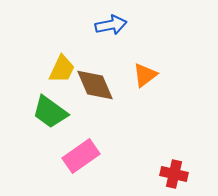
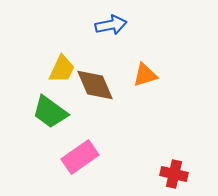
orange triangle: rotated 20 degrees clockwise
pink rectangle: moved 1 px left, 1 px down
